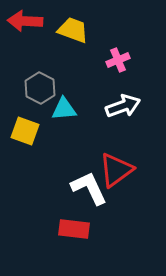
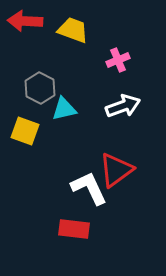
cyan triangle: rotated 8 degrees counterclockwise
